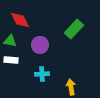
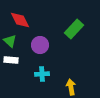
green triangle: rotated 32 degrees clockwise
